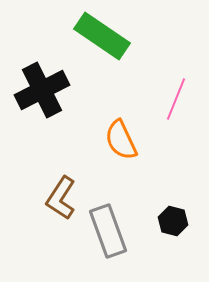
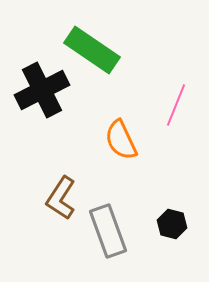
green rectangle: moved 10 px left, 14 px down
pink line: moved 6 px down
black hexagon: moved 1 px left, 3 px down
